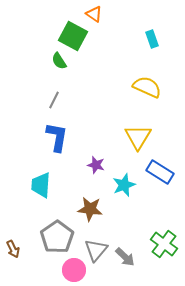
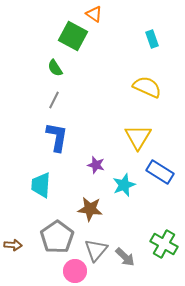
green semicircle: moved 4 px left, 7 px down
green cross: rotated 8 degrees counterclockwise
brown arrow: moved 4 px up; rotated 60 degrees counterclockwise
pink circle: moved 1 px right, 1 px down
